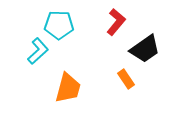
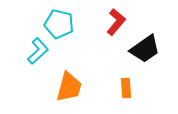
cyan pentagon: moved 1 px up; rotated 12 degrees clockwise
orange rectangle: moved 9 px down; rotated 30 degrees clockwise
orange trapezoid: moved 1 px right, 1 px up
